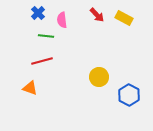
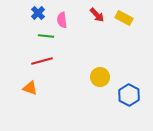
yellow circle: moved 1 px right
